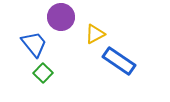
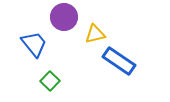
purple circle: moved 3 px right
yellow triangle: rotated 15 degrees clockwise
green square: moved 7 px right, 8 px down
